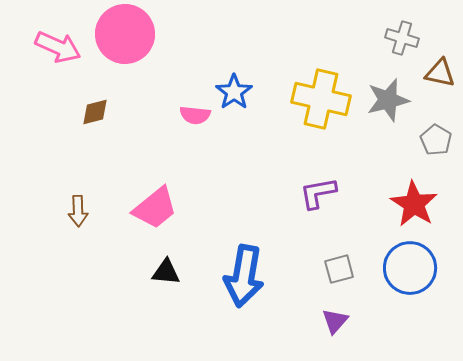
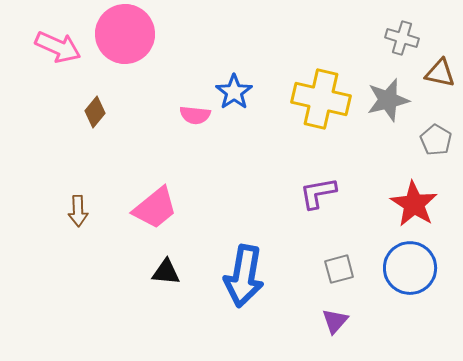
brown diamond: rotated 36 degrees counterclockwise
